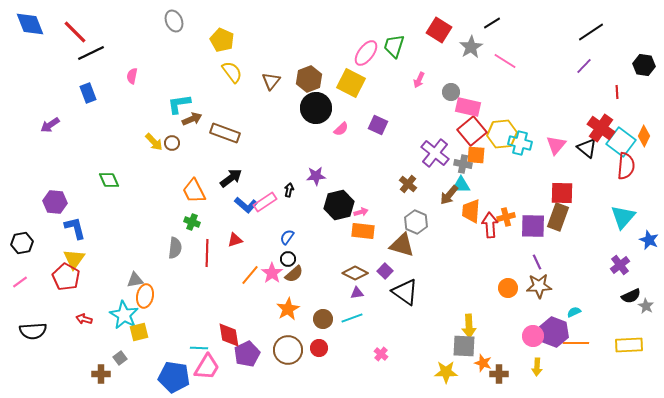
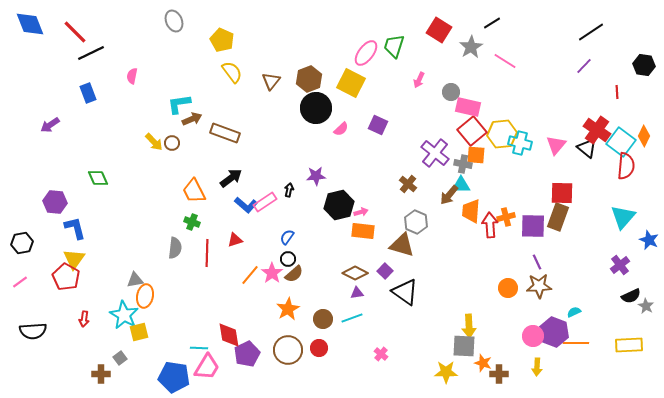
red cross at (601, 128): moved 4 px left, 2 px down
green diamond at (109, 180): moved 11 px left, 2 px up
red arrow at (84, 319): rotated 98 degrees counterclockwise
